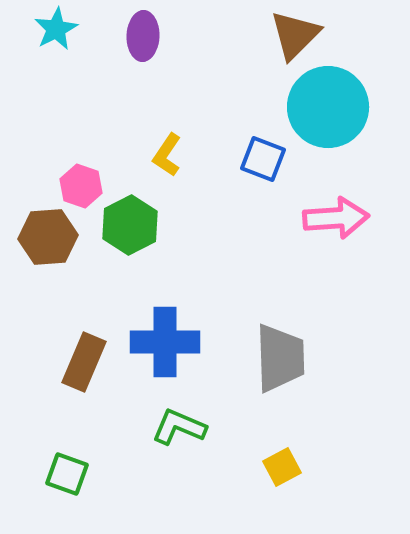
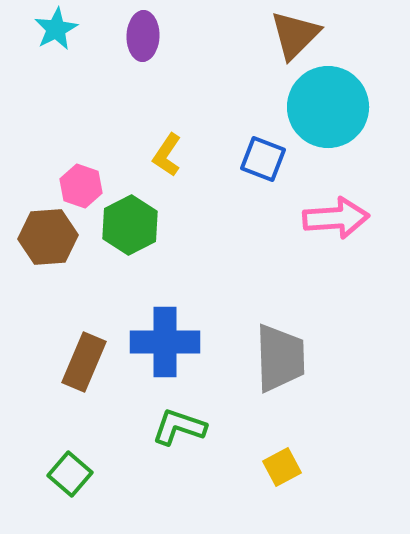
green L-shape: rotated 4 degrees counterclockwise
green square: moved 3 px right; rotated 21 degrees clockwise
